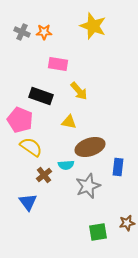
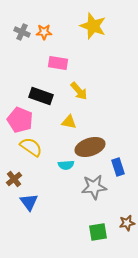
pink rectangle: moved 1 px up
blue rectangle: rotated 24 degrees counterclockwise
brown cross: moved 30 px left, 4 px down
gray star: moved 6 px right, 1 px down; rotated 15 degrees clockwise
blue triangle: moved 1 px right
